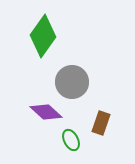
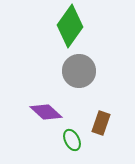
green diamond: moved 27 px right, 10 px up
gray circle: moved 7 px right, 11 px up
green ellipse: moved 1 px right
